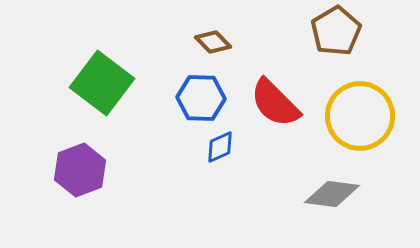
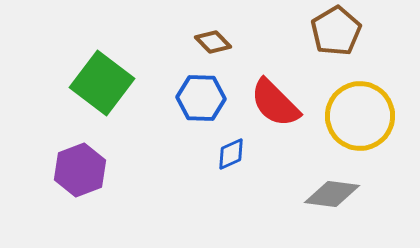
blue diamond: moved 11 px right, 7 px down
